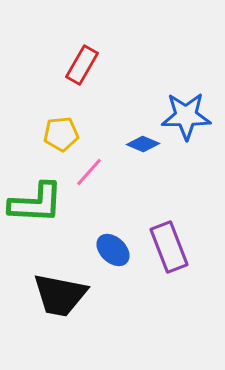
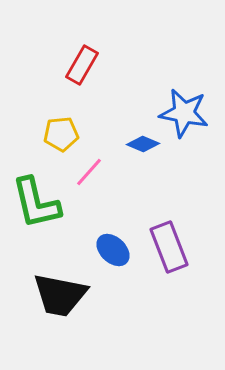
blue star: moved 2 px left, 3 px up; rotated 12 degrees clockwise
green L-shape: rotated 74 degrees clockwise
